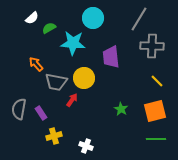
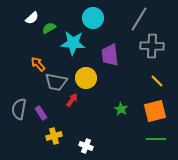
purple trapezoid: moved 1 px left, 2 px up
orange arrow: moved 2 px right
yellow circle: moved 2 px right
